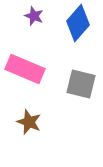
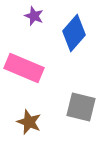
blue diamond: moved 4 px left, 10 px down
pink rectangle: moved 1 px left, 1 px up
gray square: moved 23 px down
